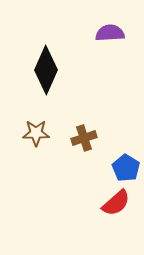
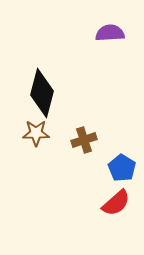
black diamond: moved 4 px left, 23 px down; rotated 9 degrees counterclockwise
brown cross: moved 2 px down
blue pentagon: moved 4 px left
